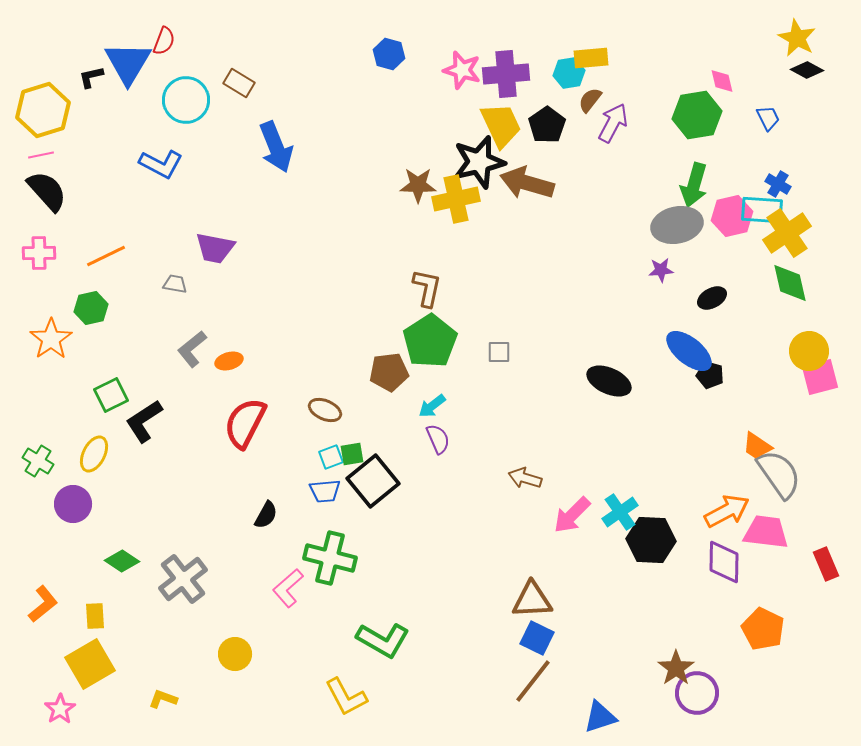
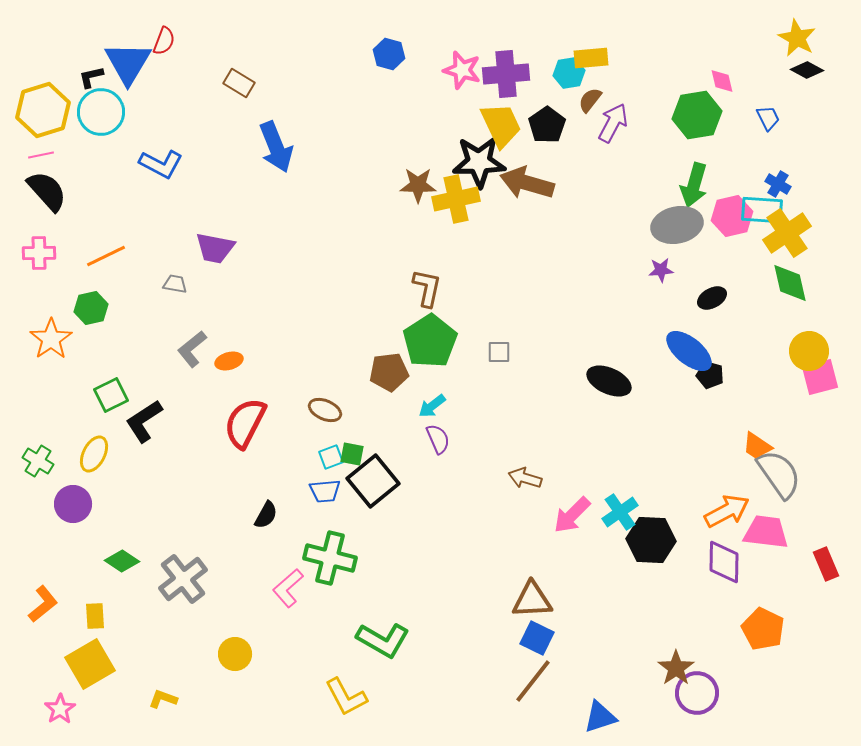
cyan circle at (186, 100): moved 85 px left, 12 px down
black star at (479, 162): rotated 12 degrees clockwise
green square at (352, 454): rotated 20 degrees clockwise
